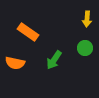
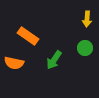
orange rectangle: moved 4 px down
orange semicircle: moved 1 px left
